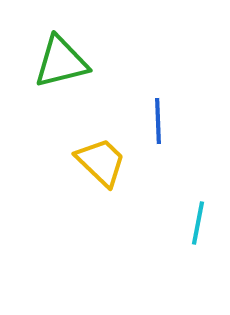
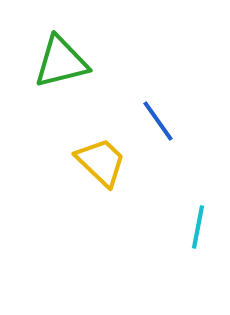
blue line: rotated 33 degrees counterclockwise
cyan line: moved 4 px down
